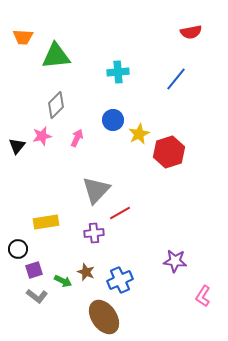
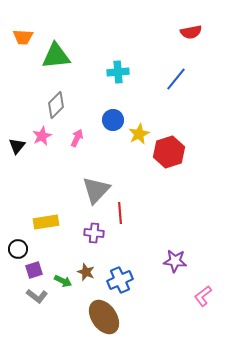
pink star: rotated 12 degrees counterclockwise
red line: rotated 65 degrees counterclockwise
purple cross: rotated 12 degrees clockwise
pink L-shape: rotated 20 degrees clockwise
